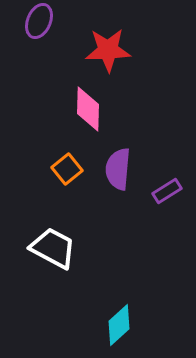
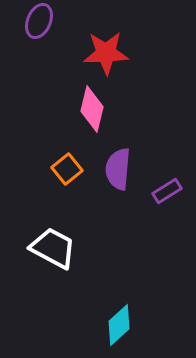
red star: moved 2 px left, 3 px down
pink diamond: moved 4 px right; rotated 12 degrees clockwise
